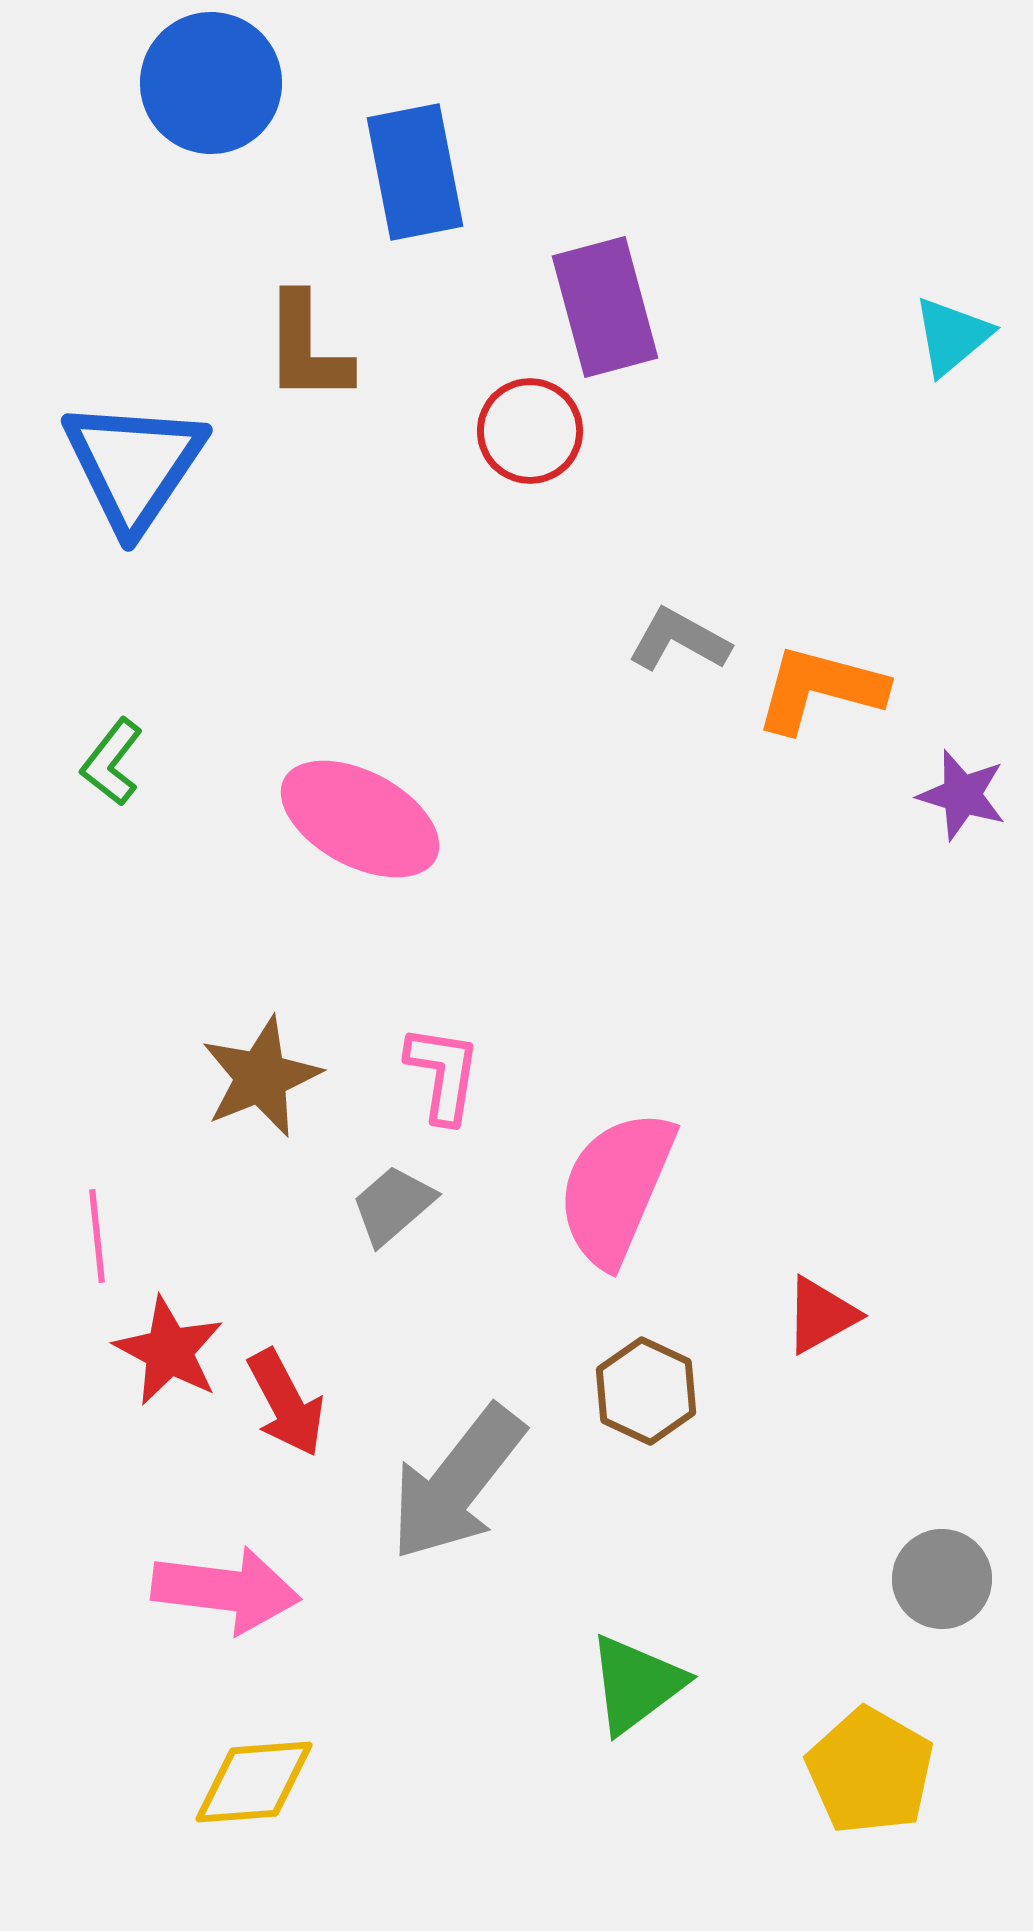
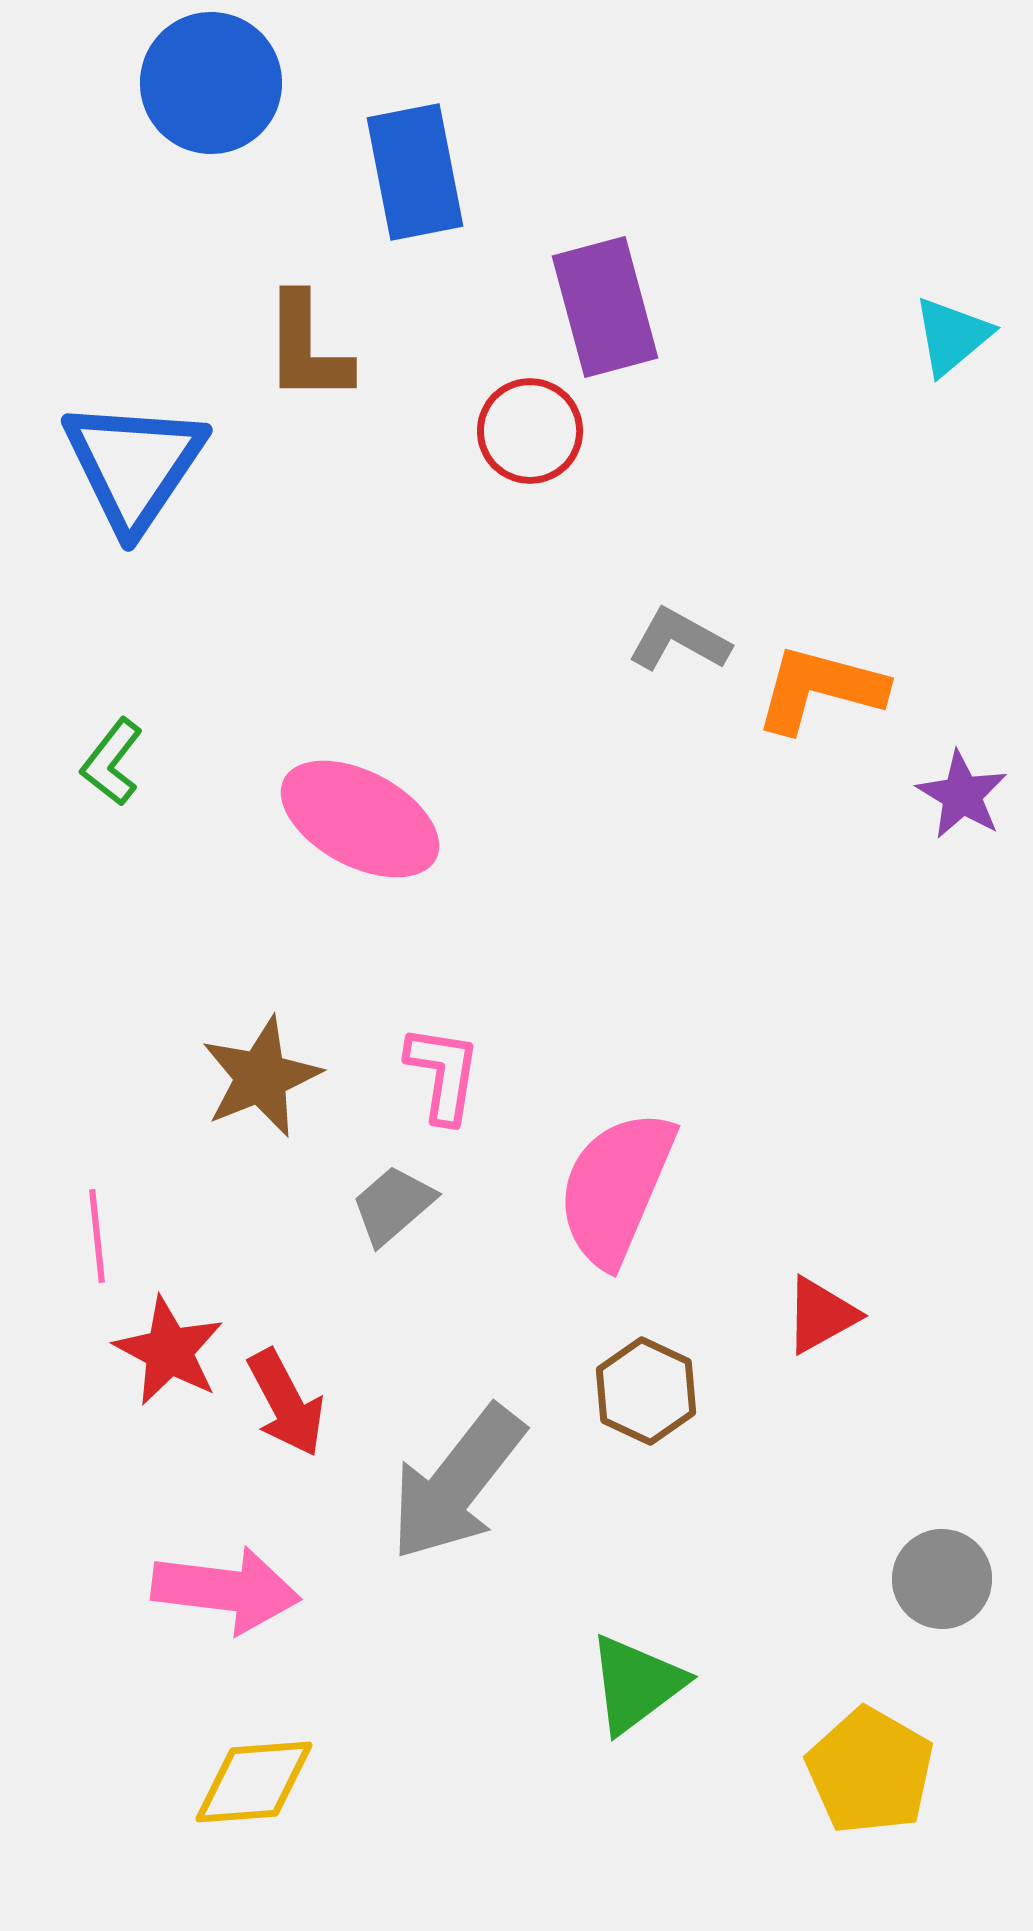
purple star: rotated 14 degrees clockwise
